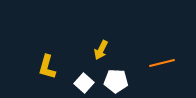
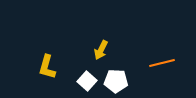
white square: moved 3 px right, 2 px up
